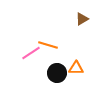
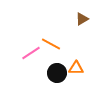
orange line: moved 3 px right, 1 px up; rotated 12 degrees clockwise
